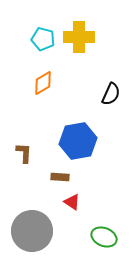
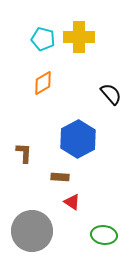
black semicircle: rotated 65 degrees counterclockwise
blue hexagon: moved 2 px up; rotated 18 degrees counterclockwise
green ellipse: moved 2 px up; rotated 15 degrees counterclockwise
